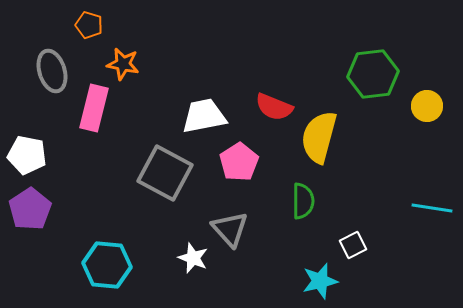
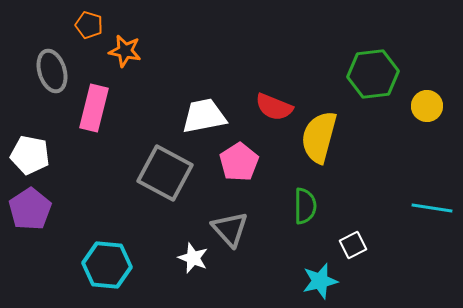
orange star: moved 2 px right, 13 px up
white pentagon: moved 3 px right
green semicircle: moved 2 px right, 5 px down
